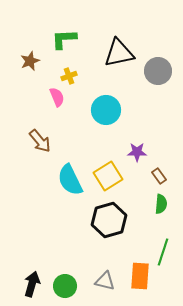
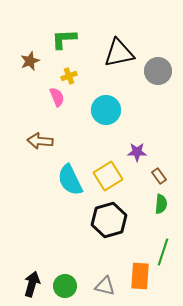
brown arrow: rotated 135 degrees clockwise
gray triangle: moved 5 px down
